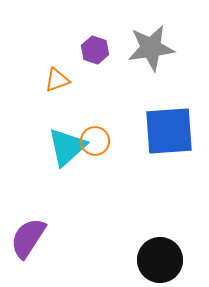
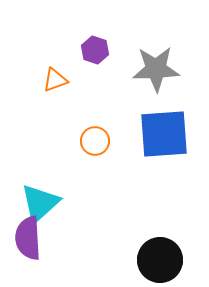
gray star: moved 5 px right, 21 px down; rotated 6 degrees clockwise
orange triangle: moved 2 px left
blue square: moved 5 px left, 3 px down
cyan triangle: moved 27 px left, 56 px down
purple semicircle: rotated 36 degrees counterclockwise
